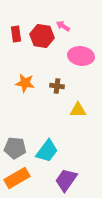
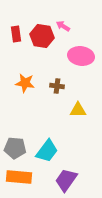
orange rectangle: moved 2 px right, 1 px up; rotated 35 degrees clockwise
